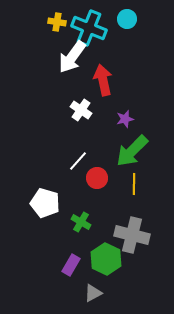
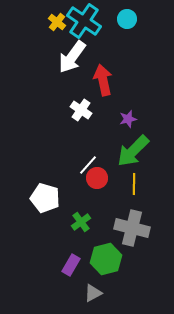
yellow cross: rotated 30 degrees clockwise
cyan cross: moved 5 px left, 7 px up; rotated 12 degrees clockwise
purple star: moved 3 px right
green arrow: moved 1 px right
white line: moved 10 px right, 4 px down
white pentagon: moved 5 px up
green cross: rotated 24 degrees clockwise
gray cross: moved 7 px up
green hexagon: rotated 20 degrees clockwise
